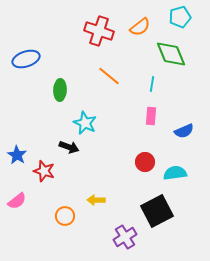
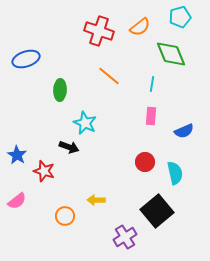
cyan semicircle: rotated 85 degrees clockwise
black square: rotated 12 degrees counterclockwise
